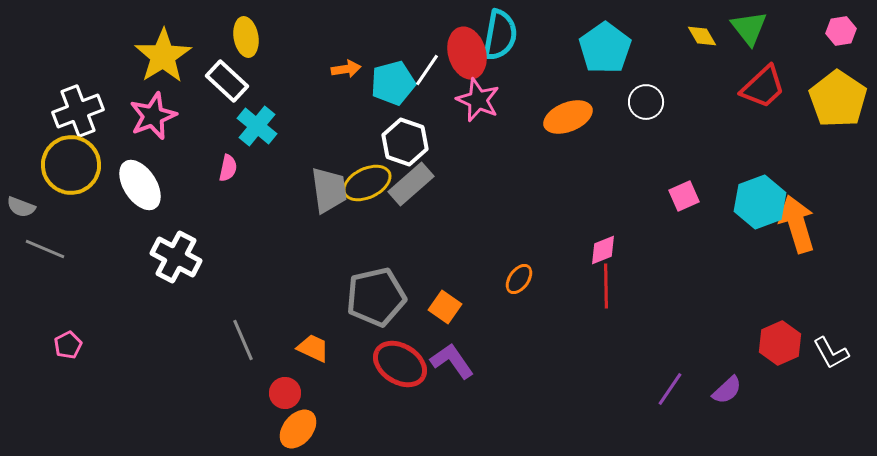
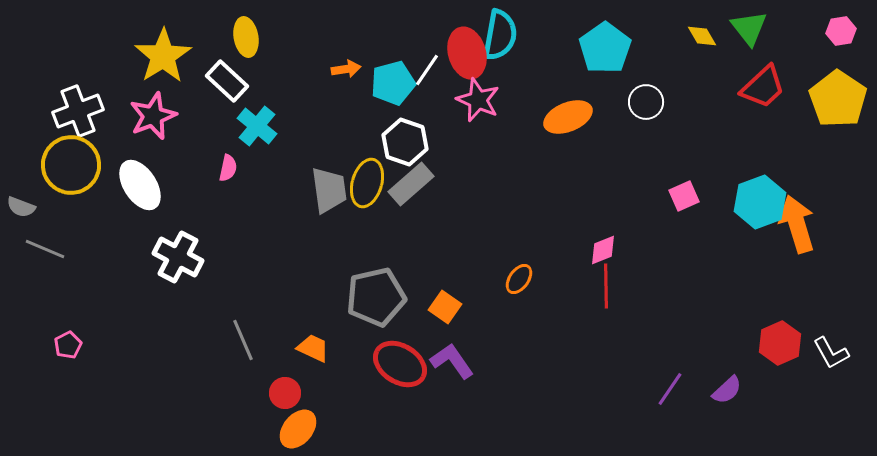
yellow ellipse at (367, 183): rotated 48 degrees counterclockwise
white cross at (176, 257): moved 2 px right
